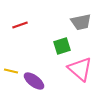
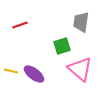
gray trapezoid: rotated 110 degrees clockwise
purple ellipse: moved 7 px up
